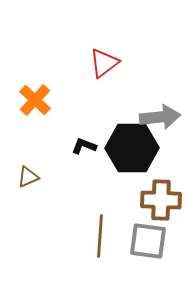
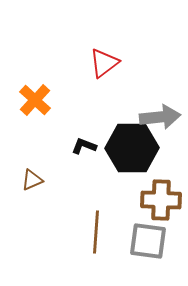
brown triangle: moved 4 px right, 3 px down
brown line: moved 4 px left, 4 px up
